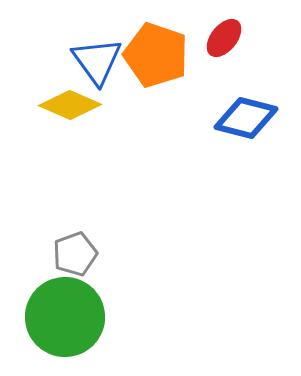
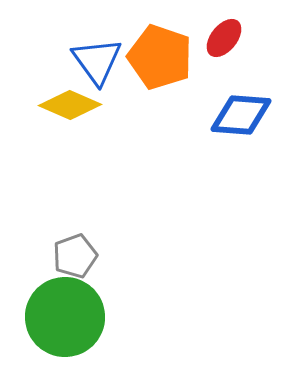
orange pentagon: moved 4 px right, 2 px down
blue diamond: moved 5 px left, 3 px up; rotated 10 degrees counterclockwise
gray pentagon: moved 2 px down
